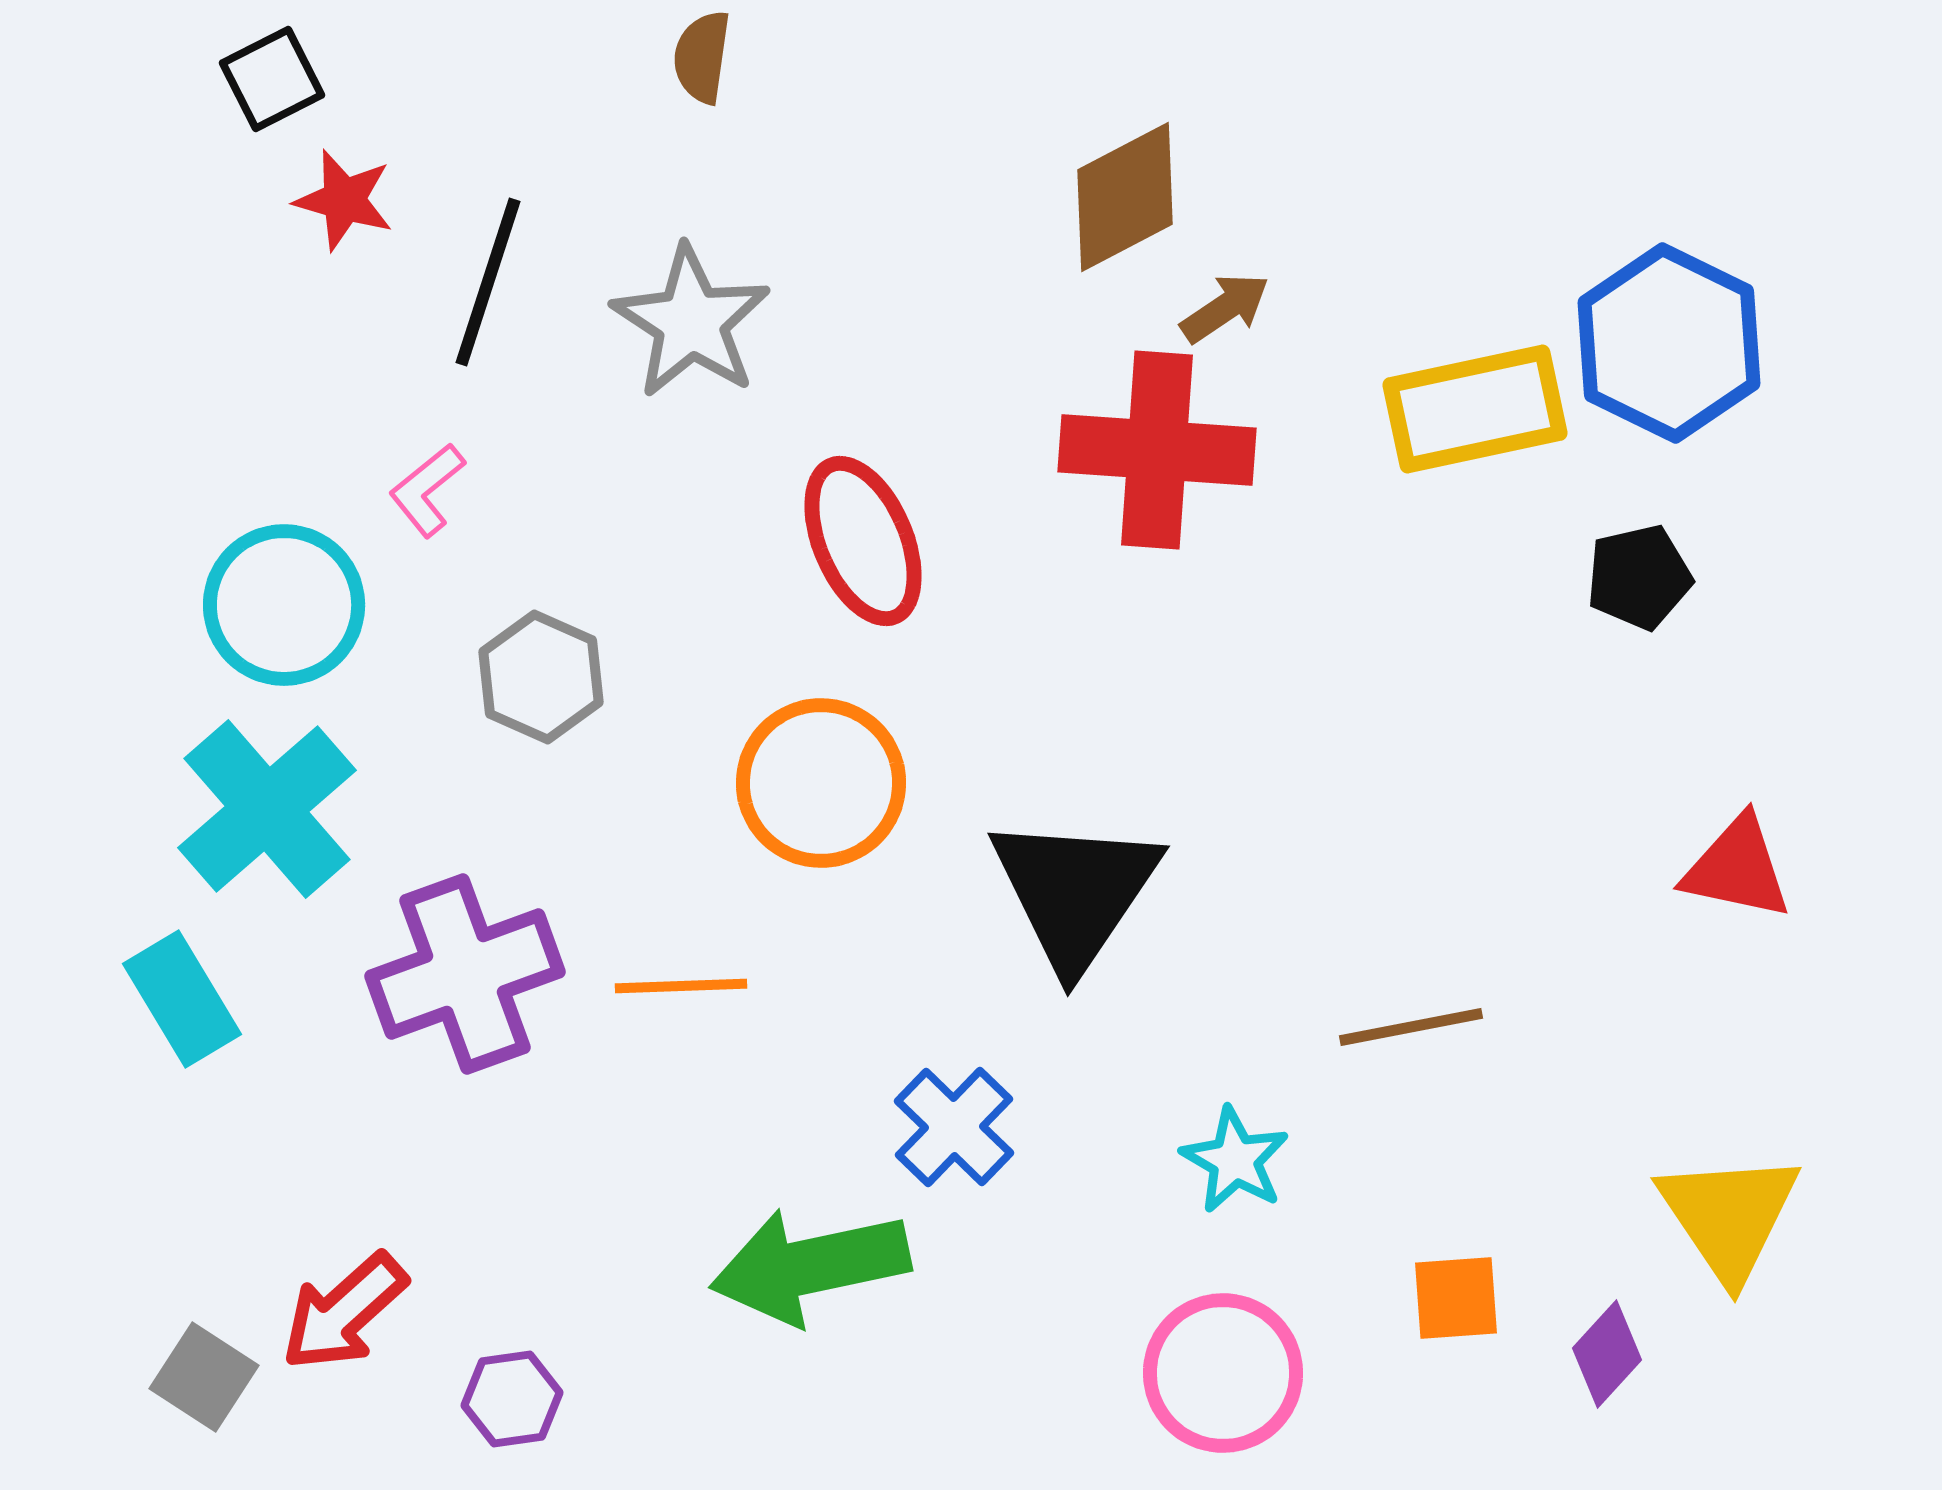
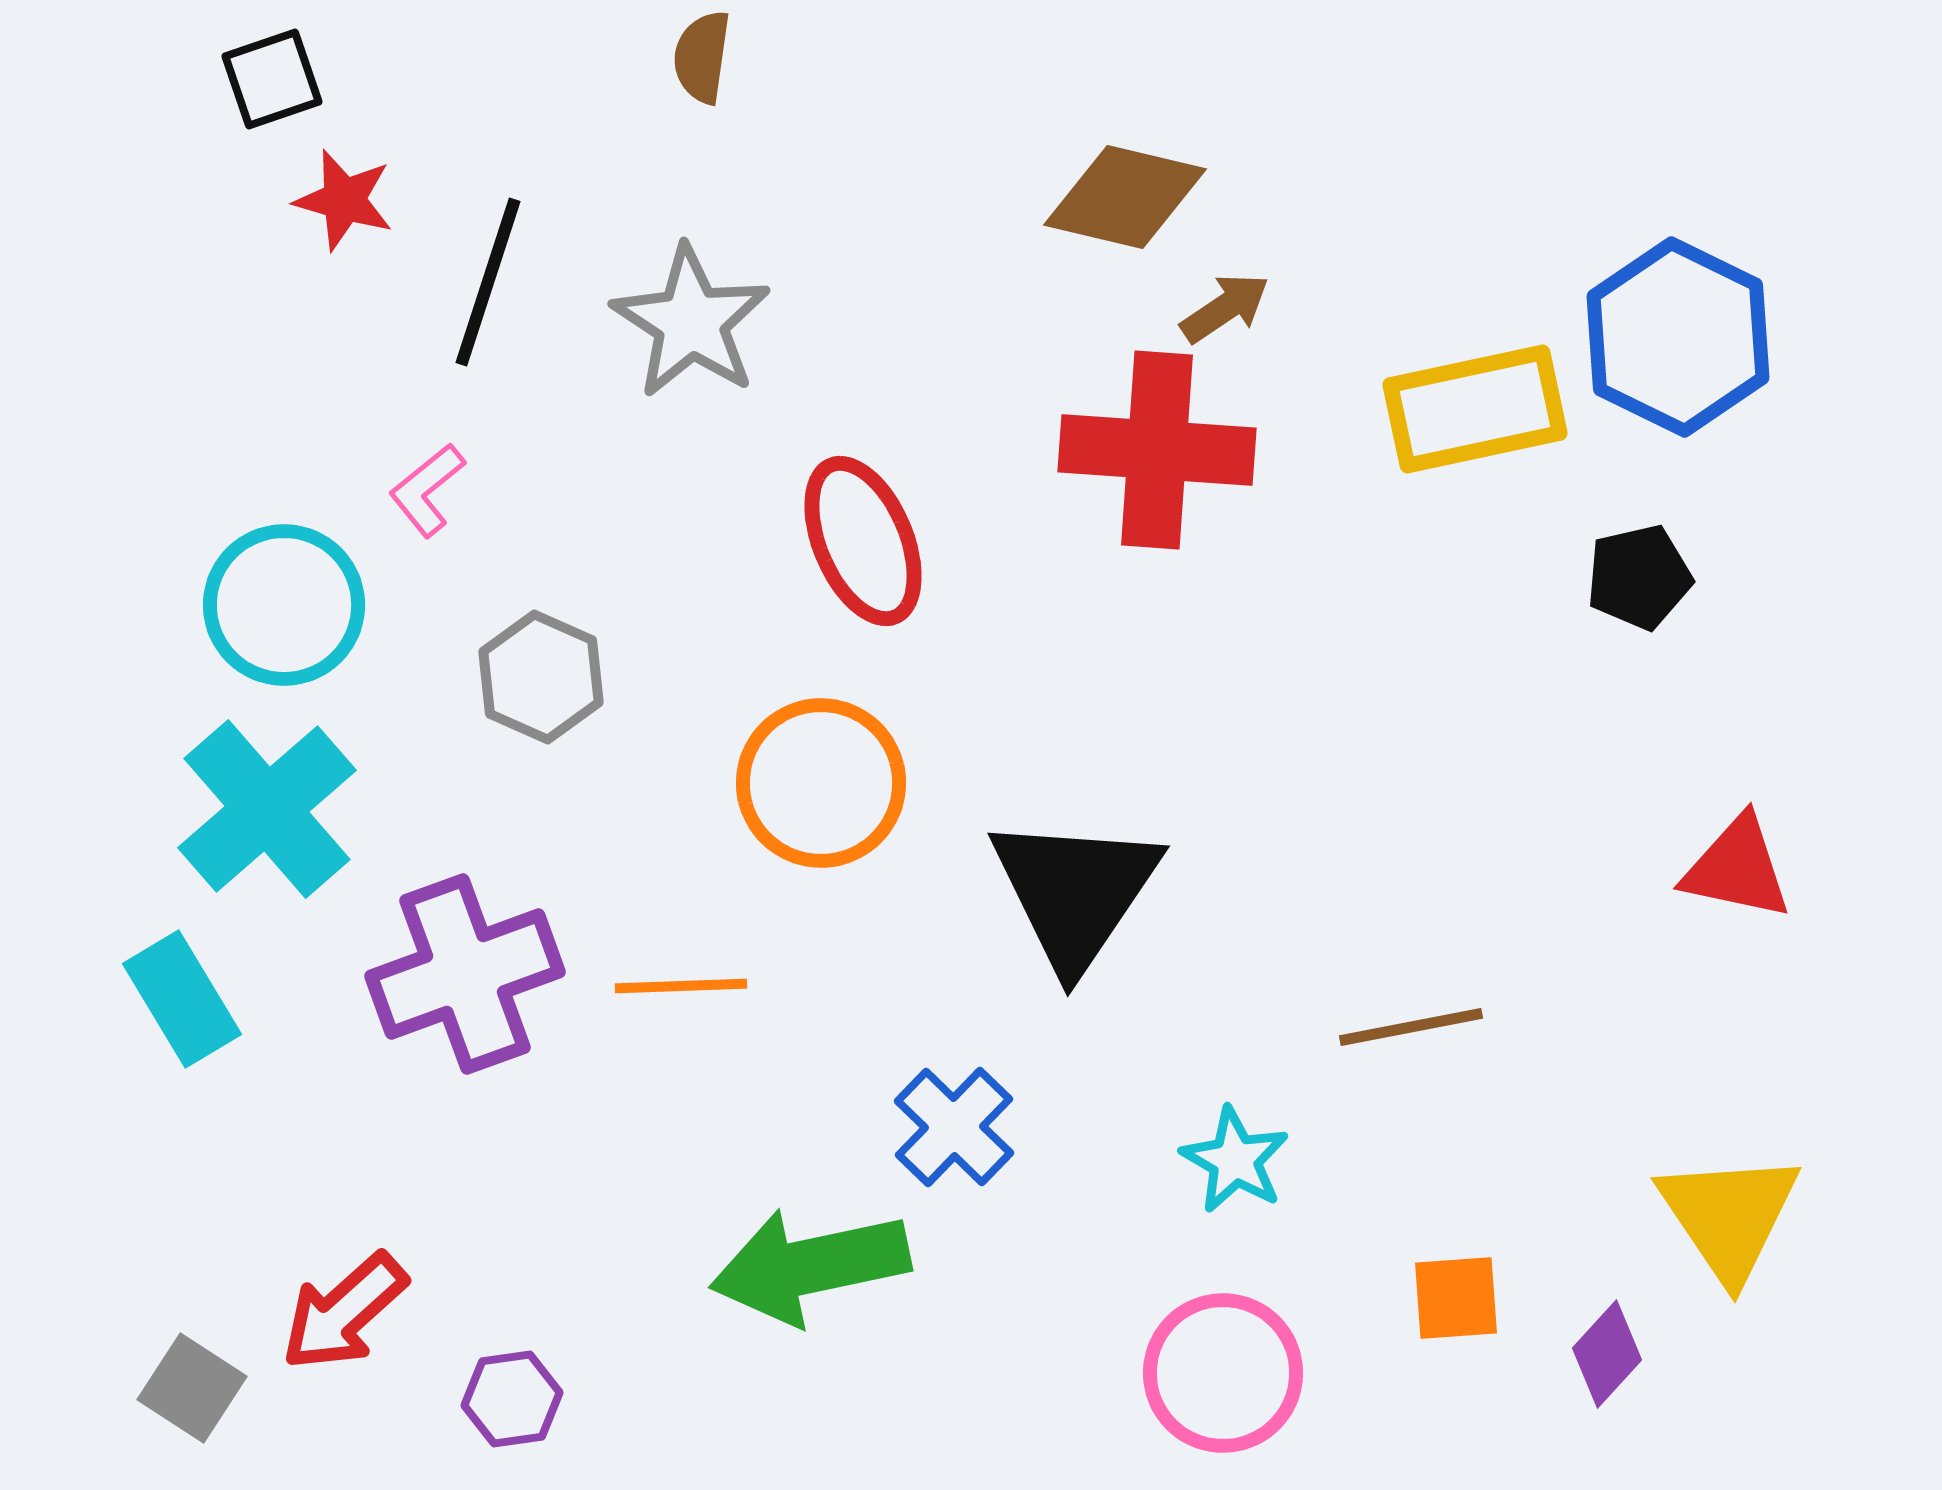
black square: rotated 8 degrees clockwise
brown diamond: rotated 41 degrees clockwise
blue hexagon: moved 9 px right, 6 px up
gray square: moved 12 px left, 11 px down
